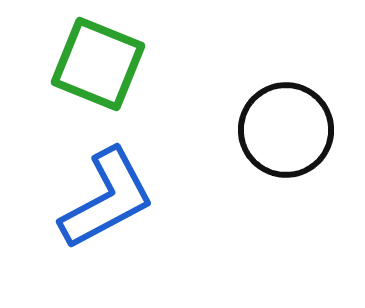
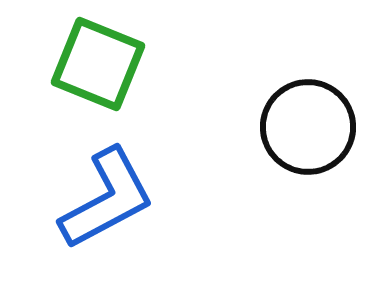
black circle: moved 22 px right, 3 px up
